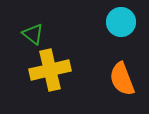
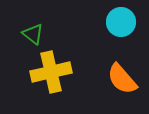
yellow cross: moved 1 px right, 2 px down
orange semicircle: rotated 20 degrees counterclockwise
